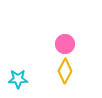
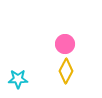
yellow diamond: moved 1 px right
